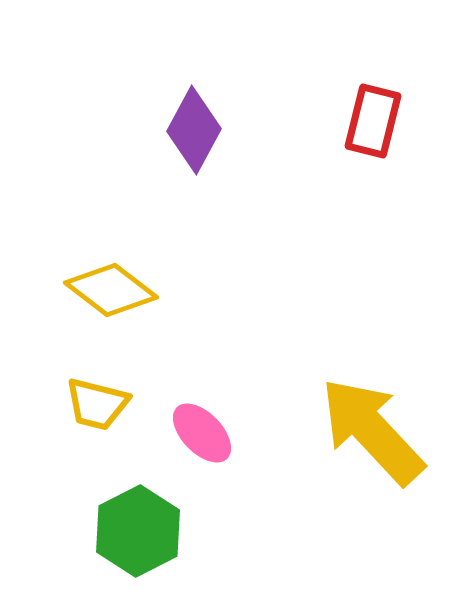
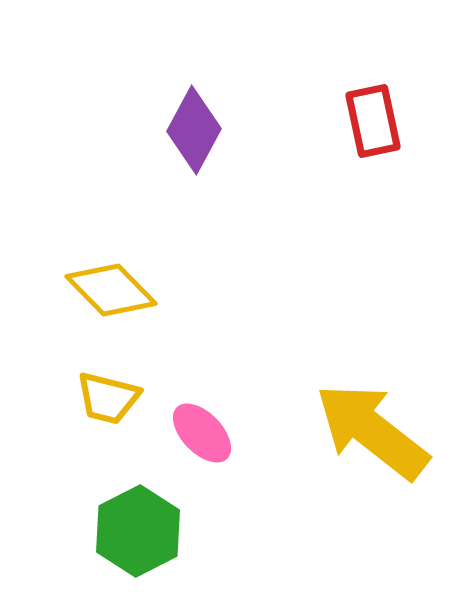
red rectangle: rotated 26 degrees counterclockwise
yellow diamond: rotated 8 degrees clockwise
yellow trapezoid: moved 11 px right, 6 px up
yellow arrow: rotated 9 degrees counterclockwise
